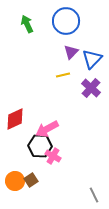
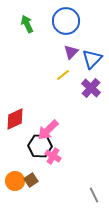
yellow line: rotated 24 degrees counterclockwise
pink arrow: moved 1 px right, 1 px down; rotated 15 degrees counterclockwise
